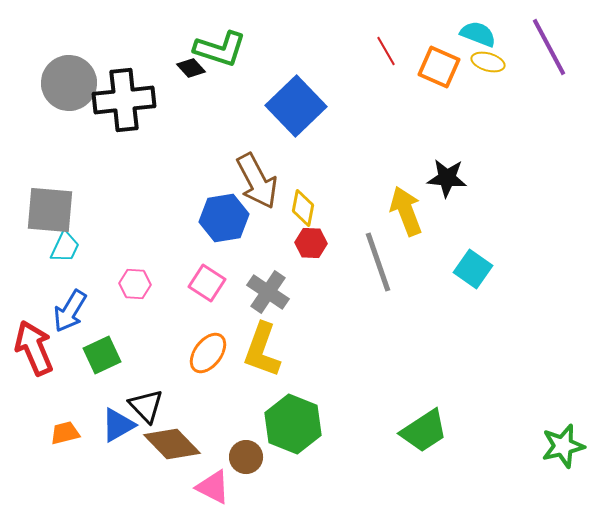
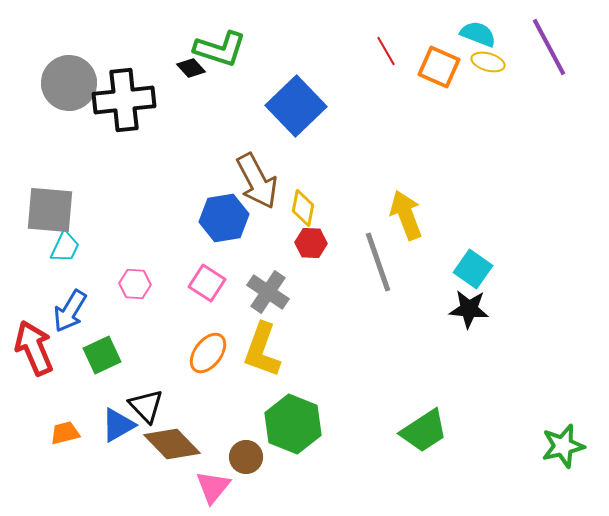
black star: moved 22 px right, 131 px down
yellow arrow: moved 4 px down
pink triangle: rotated 42 degrees clockwise
